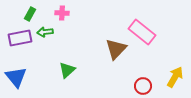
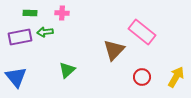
green rectangle: moved 1 px up; rotated 64 degrees clockwise
purple rectangle: moved 1 px up
brown triangle: moved 2 px left, 1 px down
yellow arrow: moved 1 px right
red circle: moved 1 px left, 9 px up
